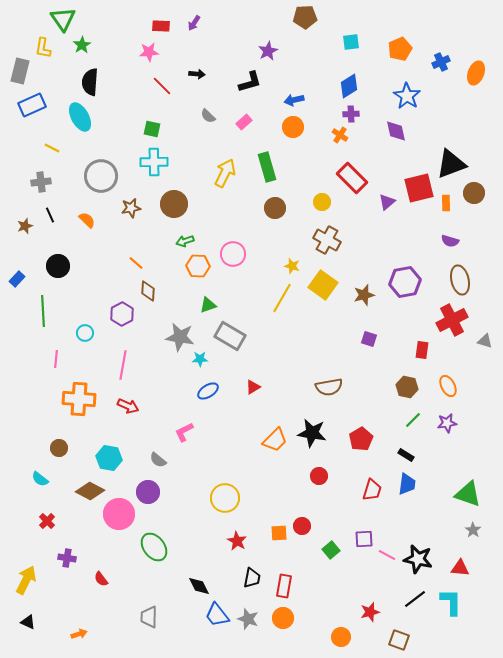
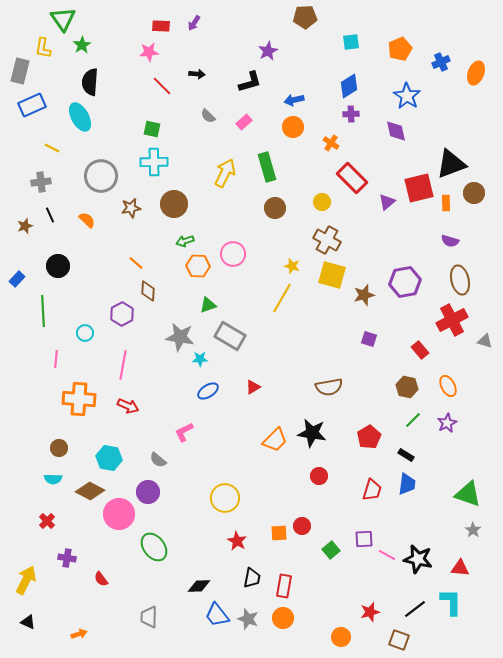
orange cross at (340, 135): moved 9 px left, 8 px down
yellow square at (323, 285): moved 9 px right, 10 px up; rotated 20 degrees counterclockwise
red rectangle at (422, 350): moved 2 px left; rotated 48 degrees counterclockwise
purple star at (447, 423): rotated 18 degrees counterclockwise
red pentagon at (361, 439): moved 8 px right, 2 px up
cyan semicircle at (40, 479): moved 13 px right; rotated 36 degrees counterclockwise
black diamond at (199, 586): rotated 65 degrees counterclockwise
black line at (415, 599): moved 10 px down
